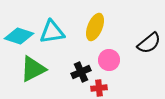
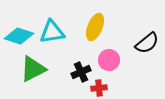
black semicircle: moved 2 px left
